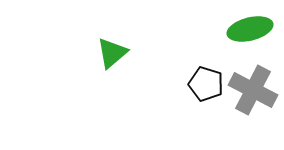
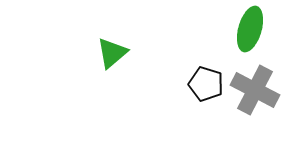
green ellipse: rotated 60 degrees counterclockwise
gray cross: moved 2 px right
